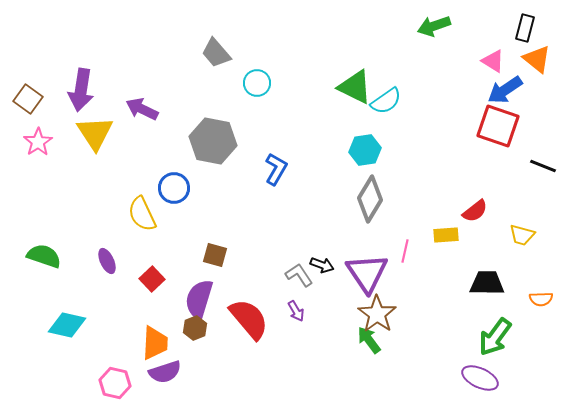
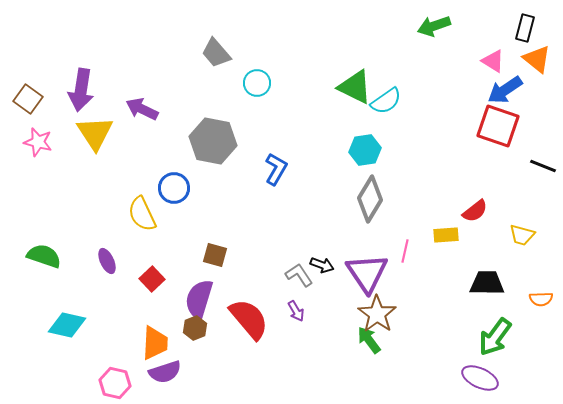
pink star at (38, 142): rotated 24 degrees counterclockwise
